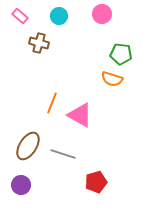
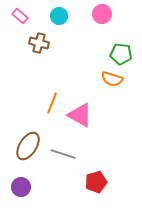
purple circle: moved 2 px down
